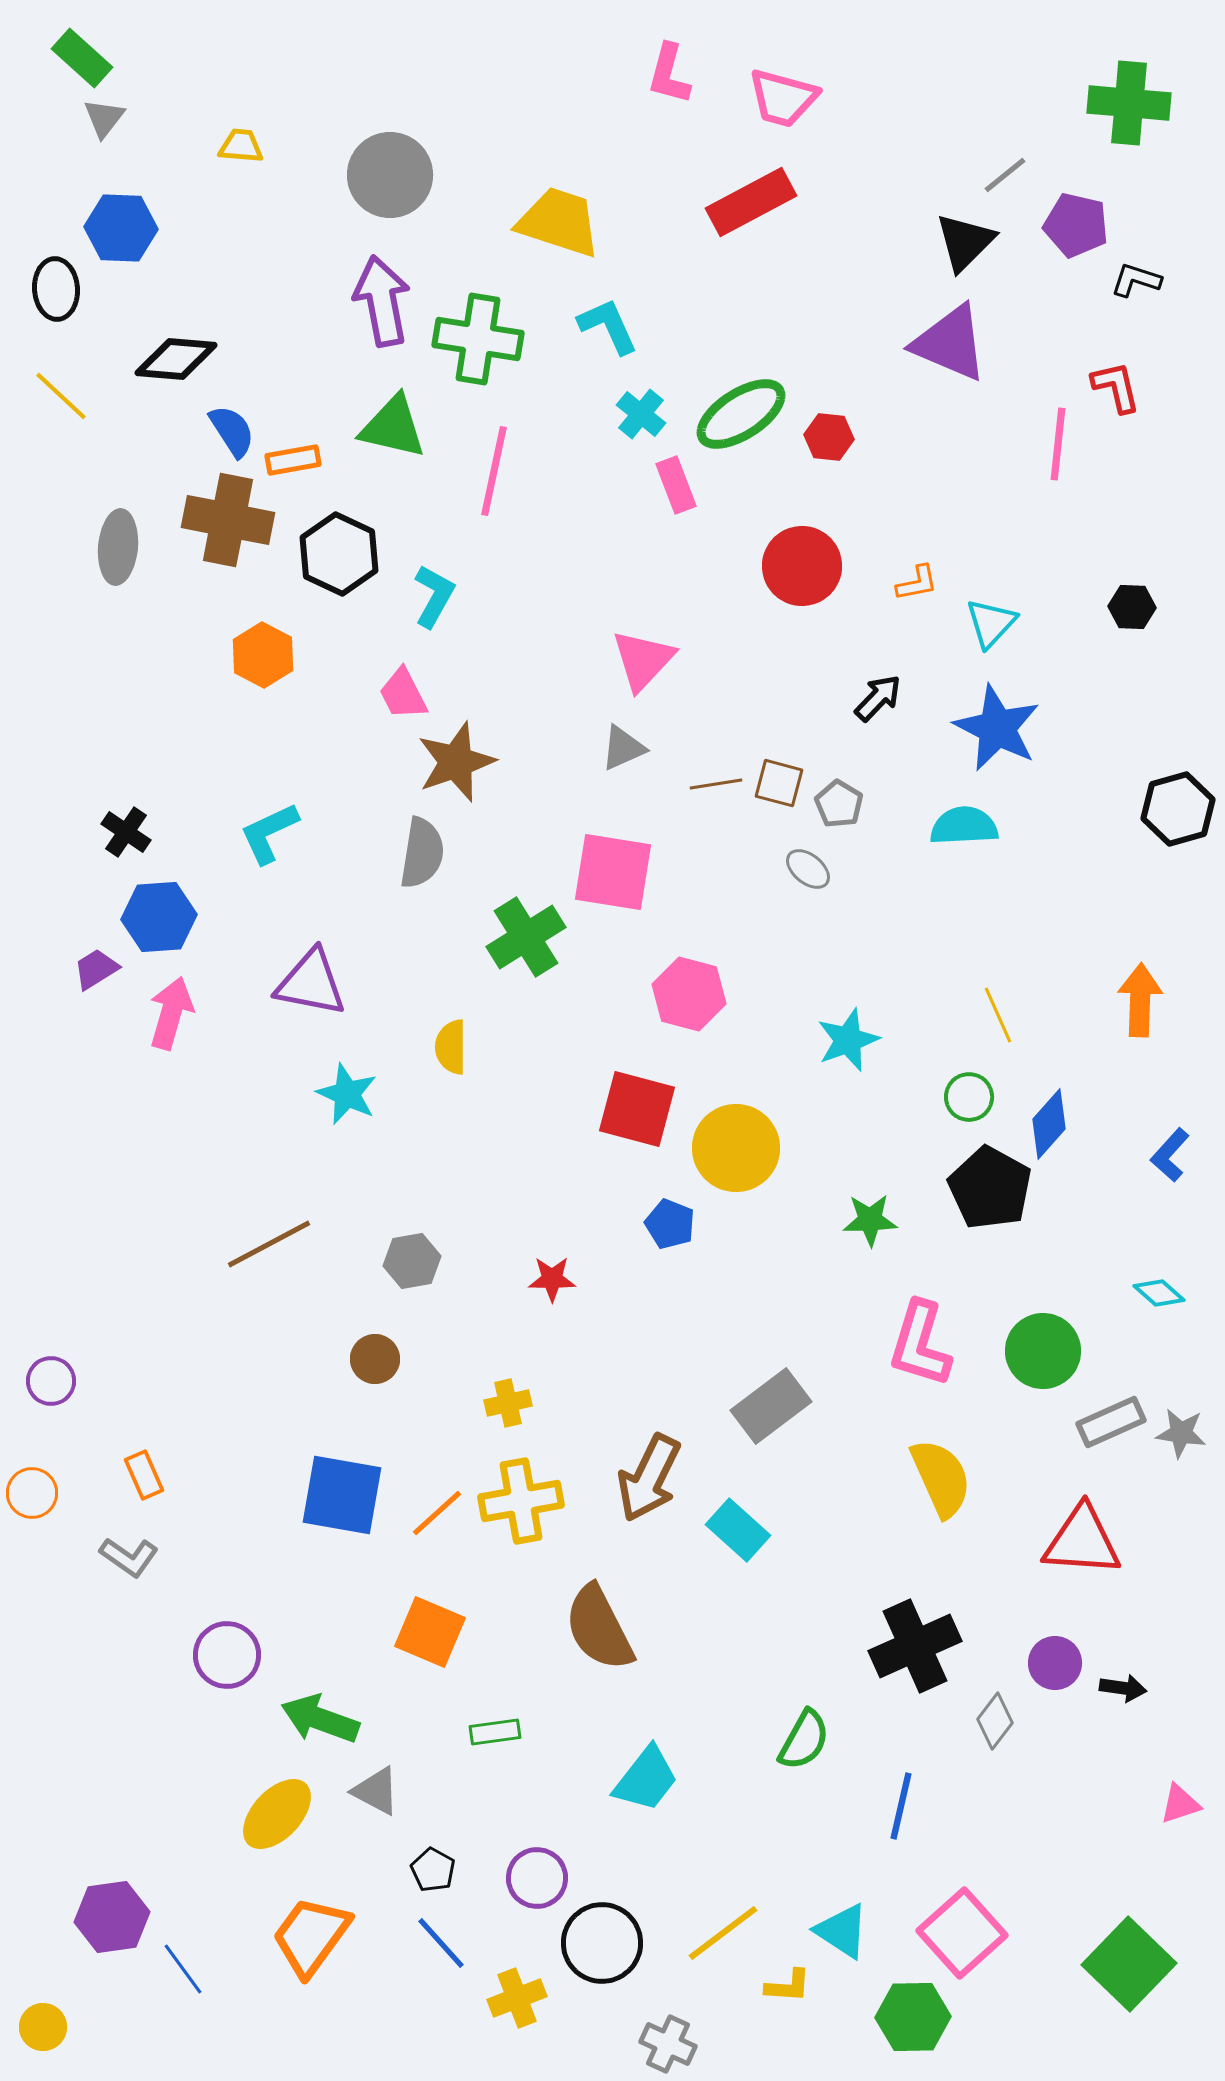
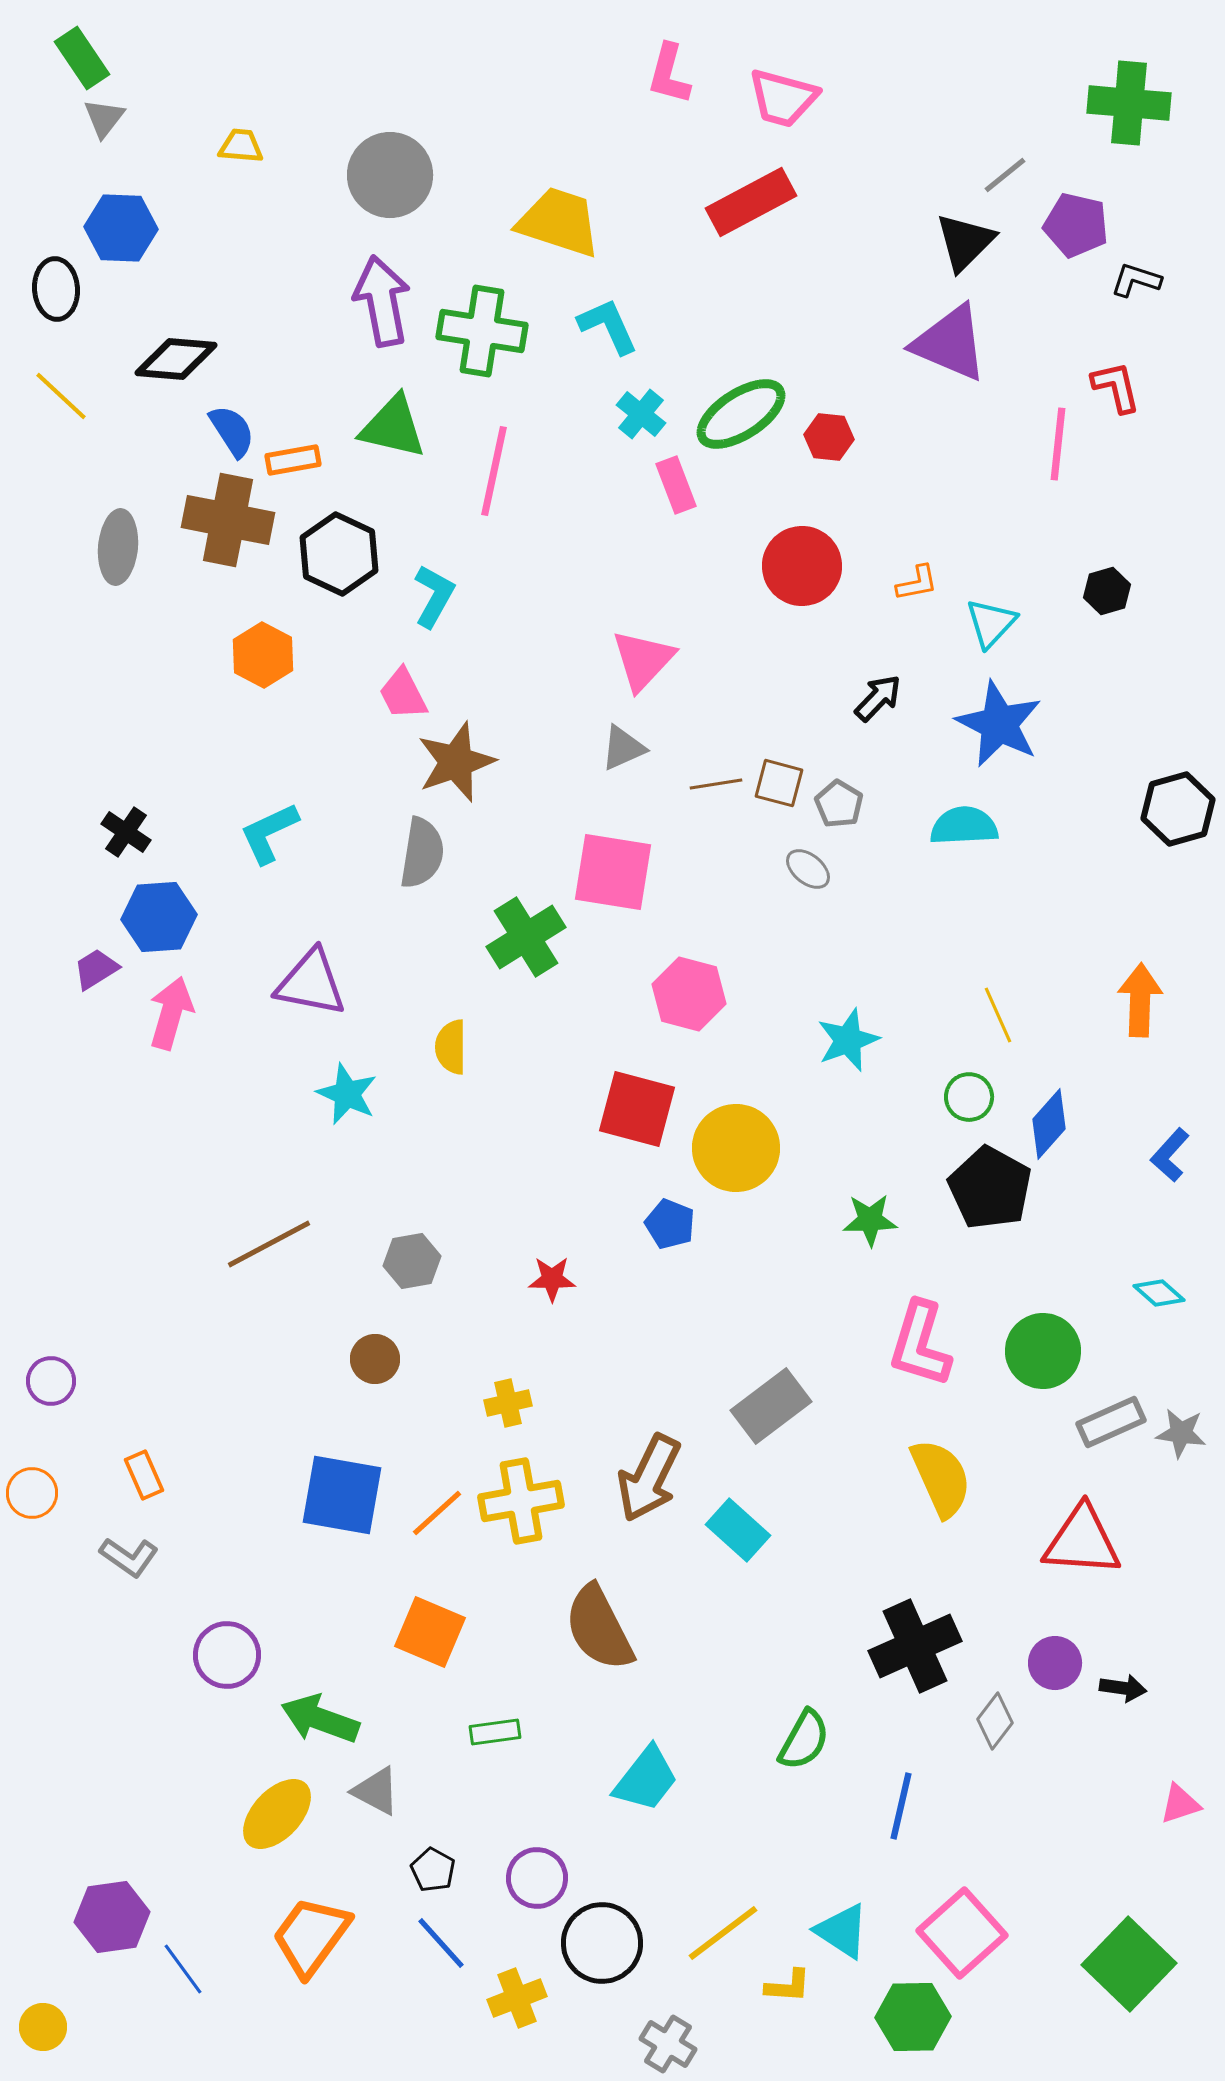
green rectangle at (82, 58): rotated 14 degrees clockwise
green cross at (478, 339): moved 4 px right, 8 px up
black hexagon at (1132, 607): moved 25 px left, 16 px up; rotated 18 degrees counterclockwise
blue star at (997, 728): moved 2 px right, 4 px up
gray cross at (668, 2044): rotated 6 degrees clockwise
